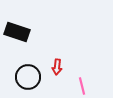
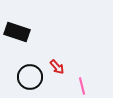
red arrow: rotated 49 degrees counterclockwise
black circle: moved 2 px right
